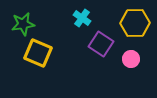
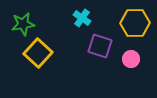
purple square: moved 1 px left, 2 px down; rotated 15 degrees counterclockwise
yellow square: rotated 20 degrees clockwise
